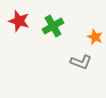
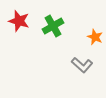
gray L-shape: moved 1 px right, 3 px down; rotated 20 degrees clockwise
